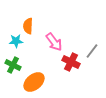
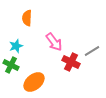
orange semicircle: moved 1 px left, 8 px up
cyan star: moved 5 px down; rotated 16 degrees counterclockwise
gray line: rotated 21 degrees clockwise
green cross: moved 2 px left
